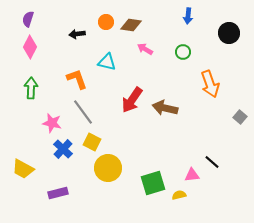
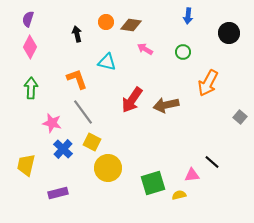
black arrow: rotated 84 degrees clockwise
orange arrow: moved 2 px left, 1 px up; rotated 48 degrees clockwise
brown arrow: moved 1 px right, 3 px up; rotated 25 degrees counterclockwise
yellow trapezoid: moved 3 px right, 4 px up; rotated 75 degrees clockwise
